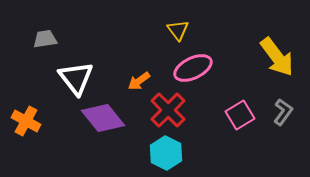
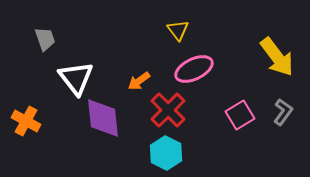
gray trapezoid: rotated 80 degrees clockwise
pink ellipse: moved 1 px right, 1 px down
purple diamond: rotated 33 degrees clockwise
